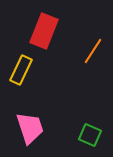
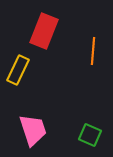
orange line: rotated 28 degrees counterclockwise
yellow rectangle: moved 3 px left
pink trapezoid: moved 3 px right, 2 px down
